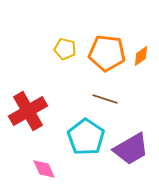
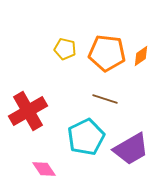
cyan pentagon: rotated 12 degrees clockwise
pink diamond: rotated 10 degrees counterclockwise
